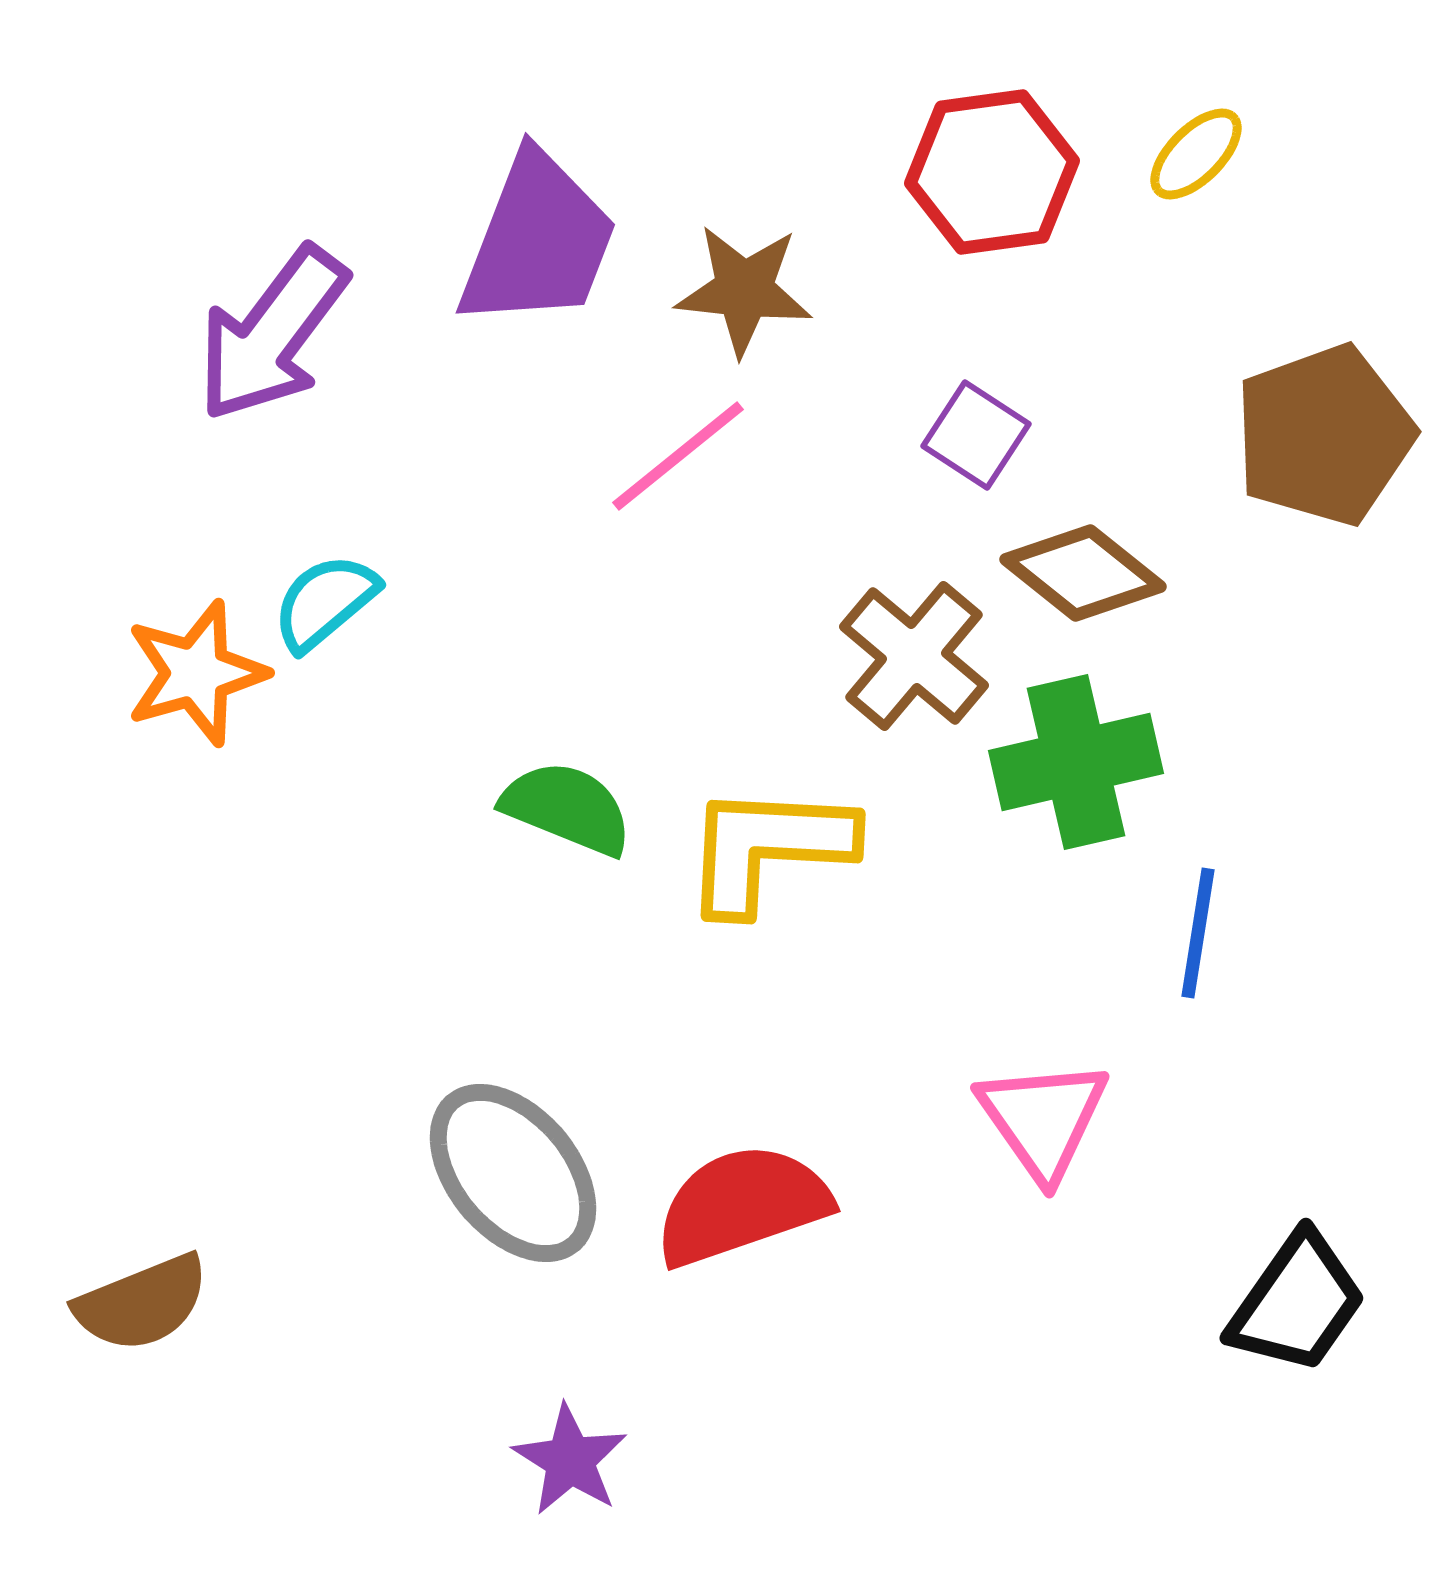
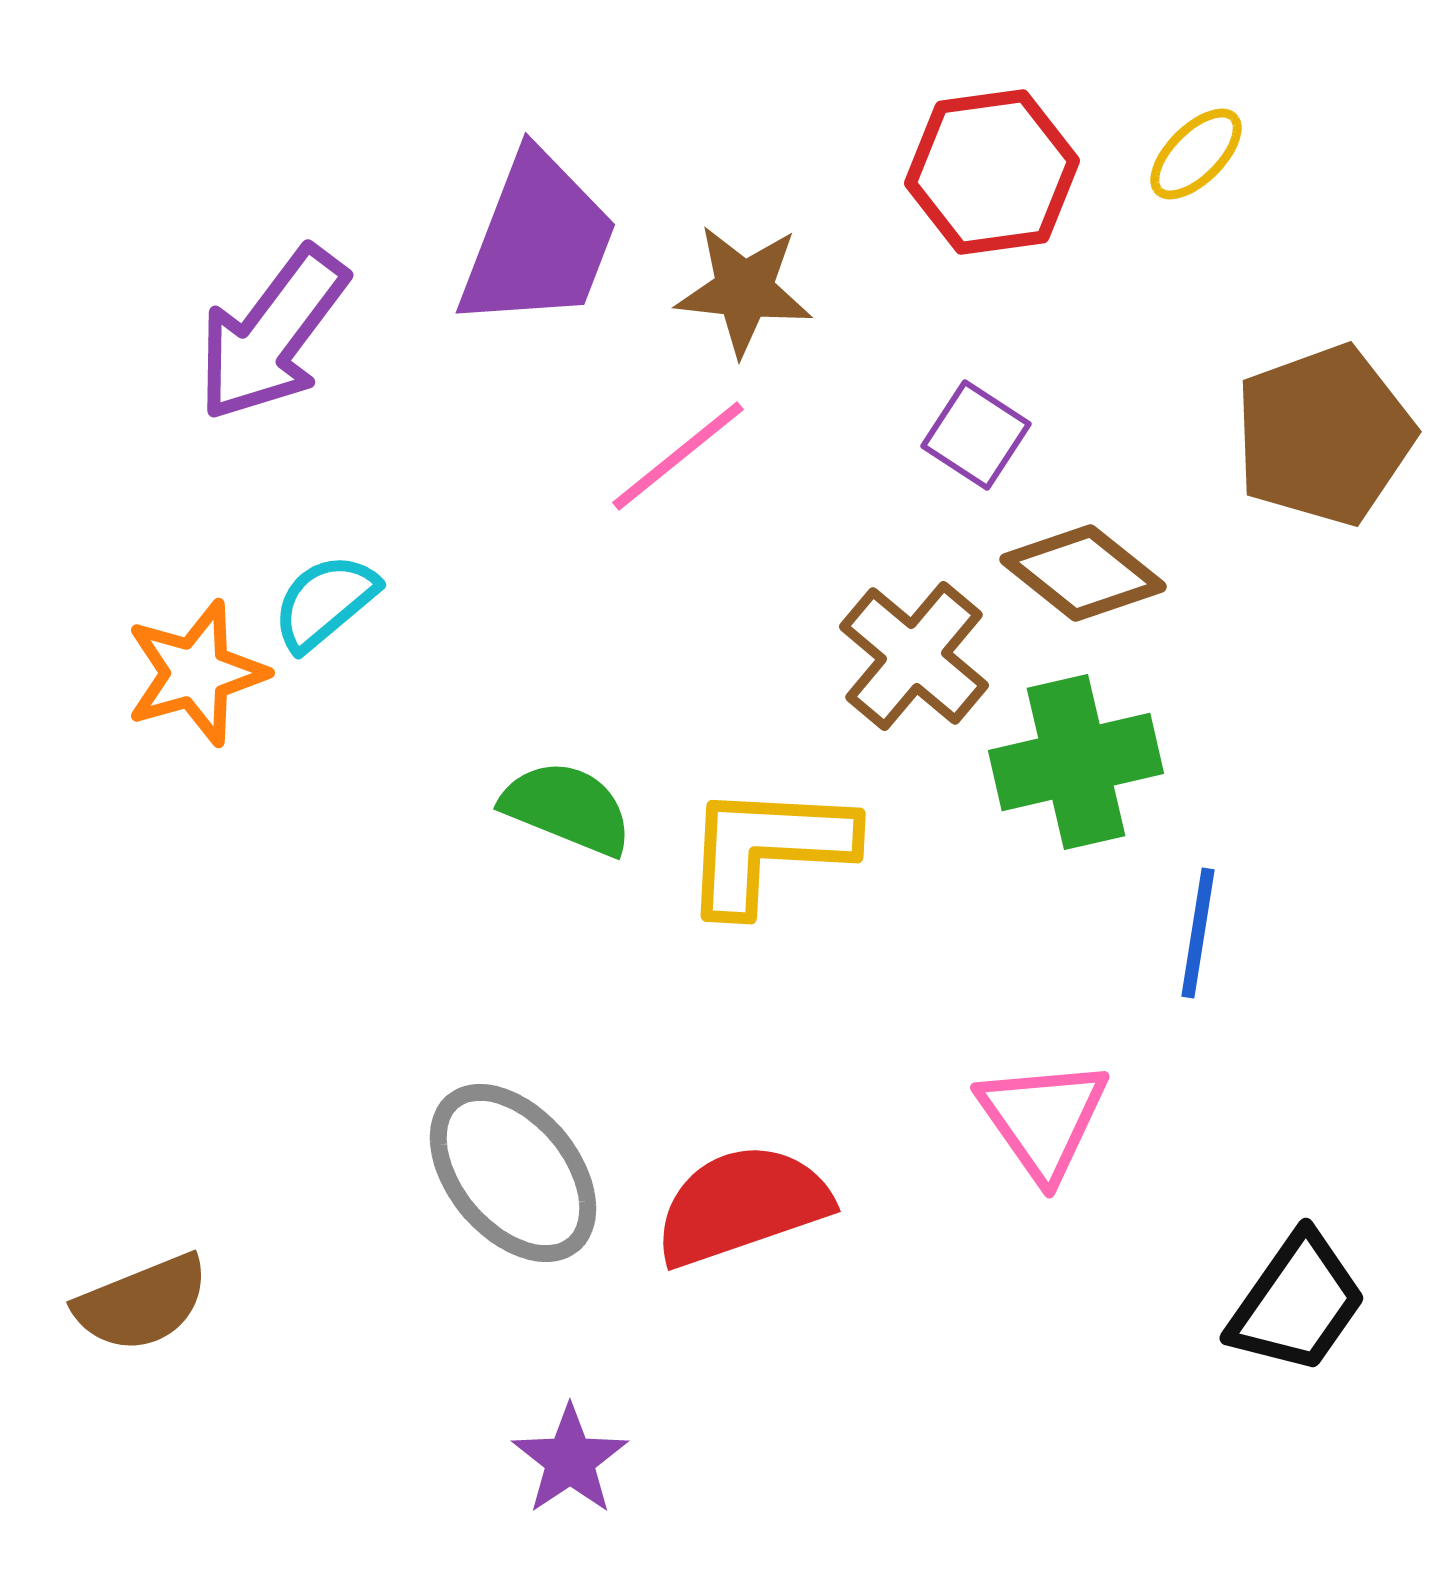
purple star: rotated 6 degrees clockwise
